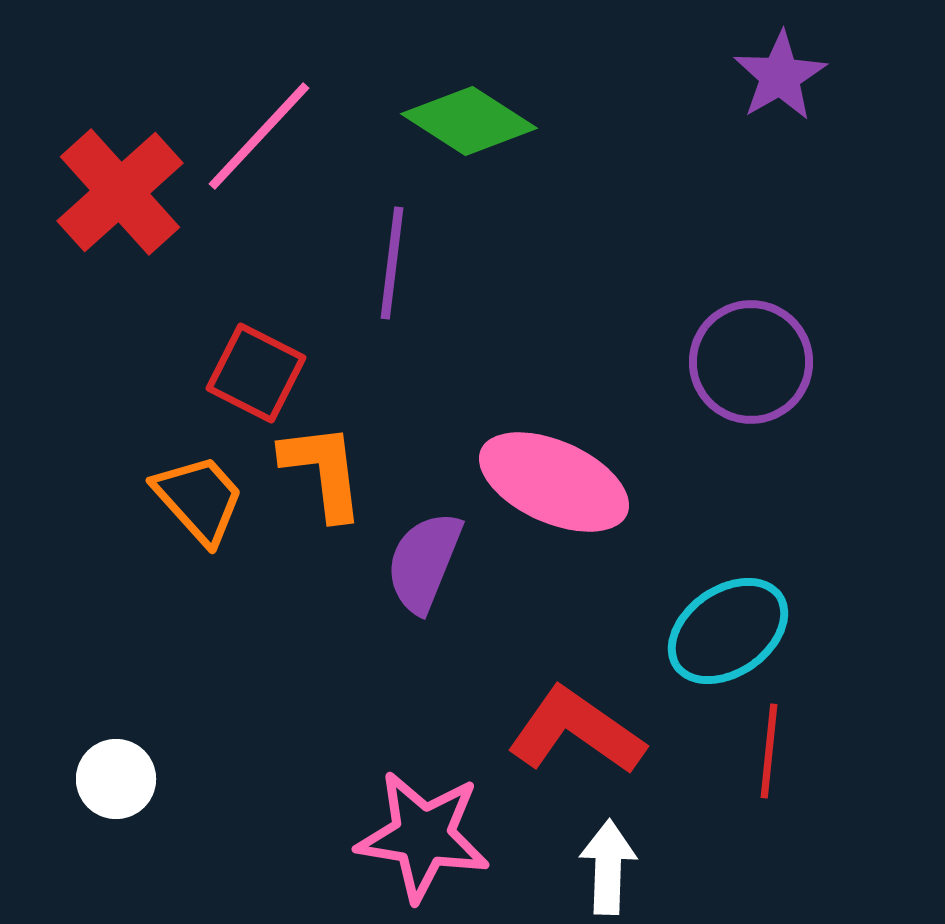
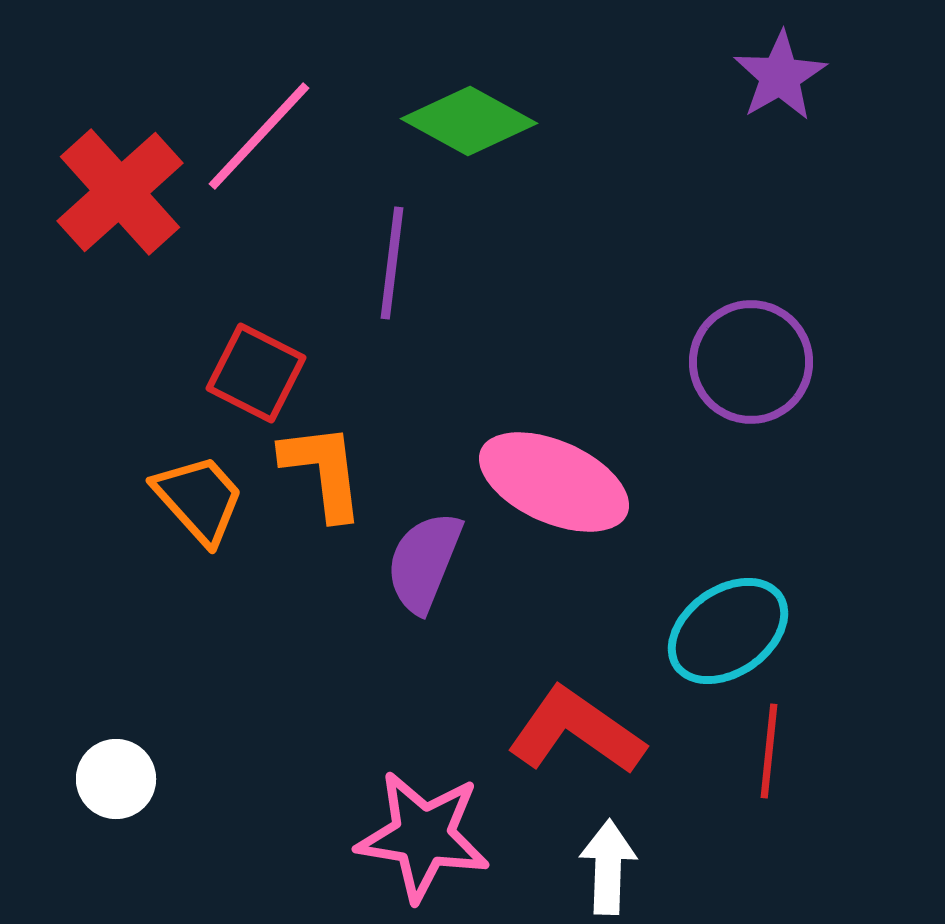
green diamond: rotated 4 degrees counterclockwise
